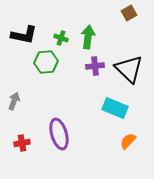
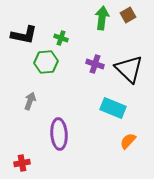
brown square: moved 1 px left, 2 px down
green arrow: moved 14 px right, 19 px up
purple cross: moved 2 px up; rotated 24 degrees clockwise
gray arrow: moved 16 px right
cyan rectangle: moved 2 px left
purple ellipse: rotated 12 degrees clockwise
red cross: moved 20 px down
